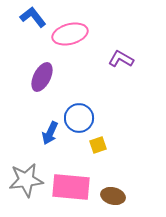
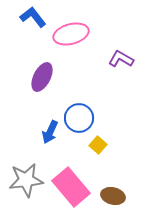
pink ellipse: moved 1 px right
blue arrow: moved 1 px up
yellow square: rotated 30 degrees counterclockwise
pink rectangle: rotated 45 degrees clockwise
